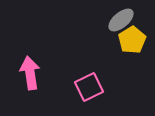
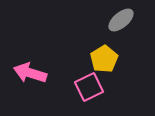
yellow pentagon: moved 28 px left, 19 px down
pink arrow: rotated 64 degrees counterclockwise
